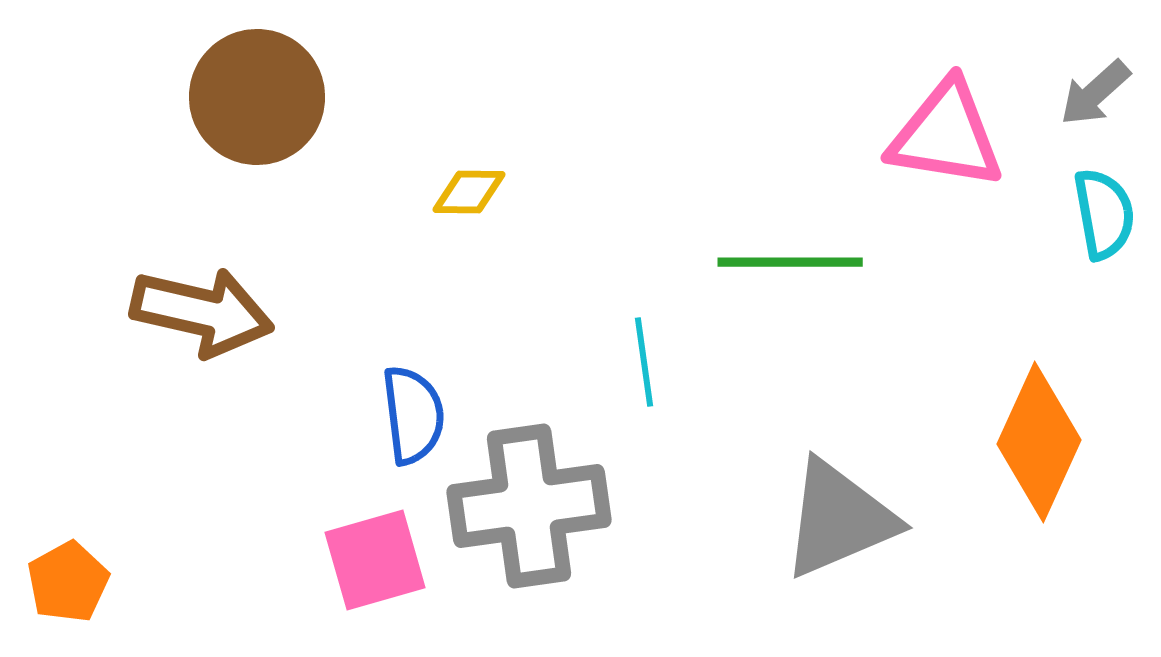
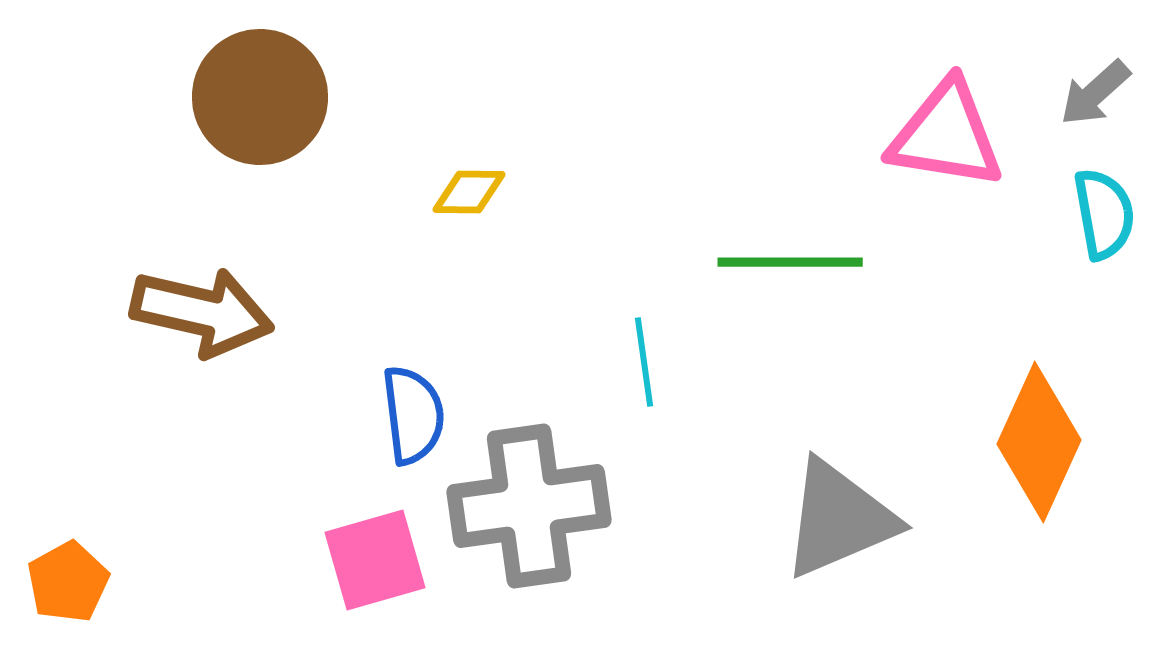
brown circle: moved 3 px right
